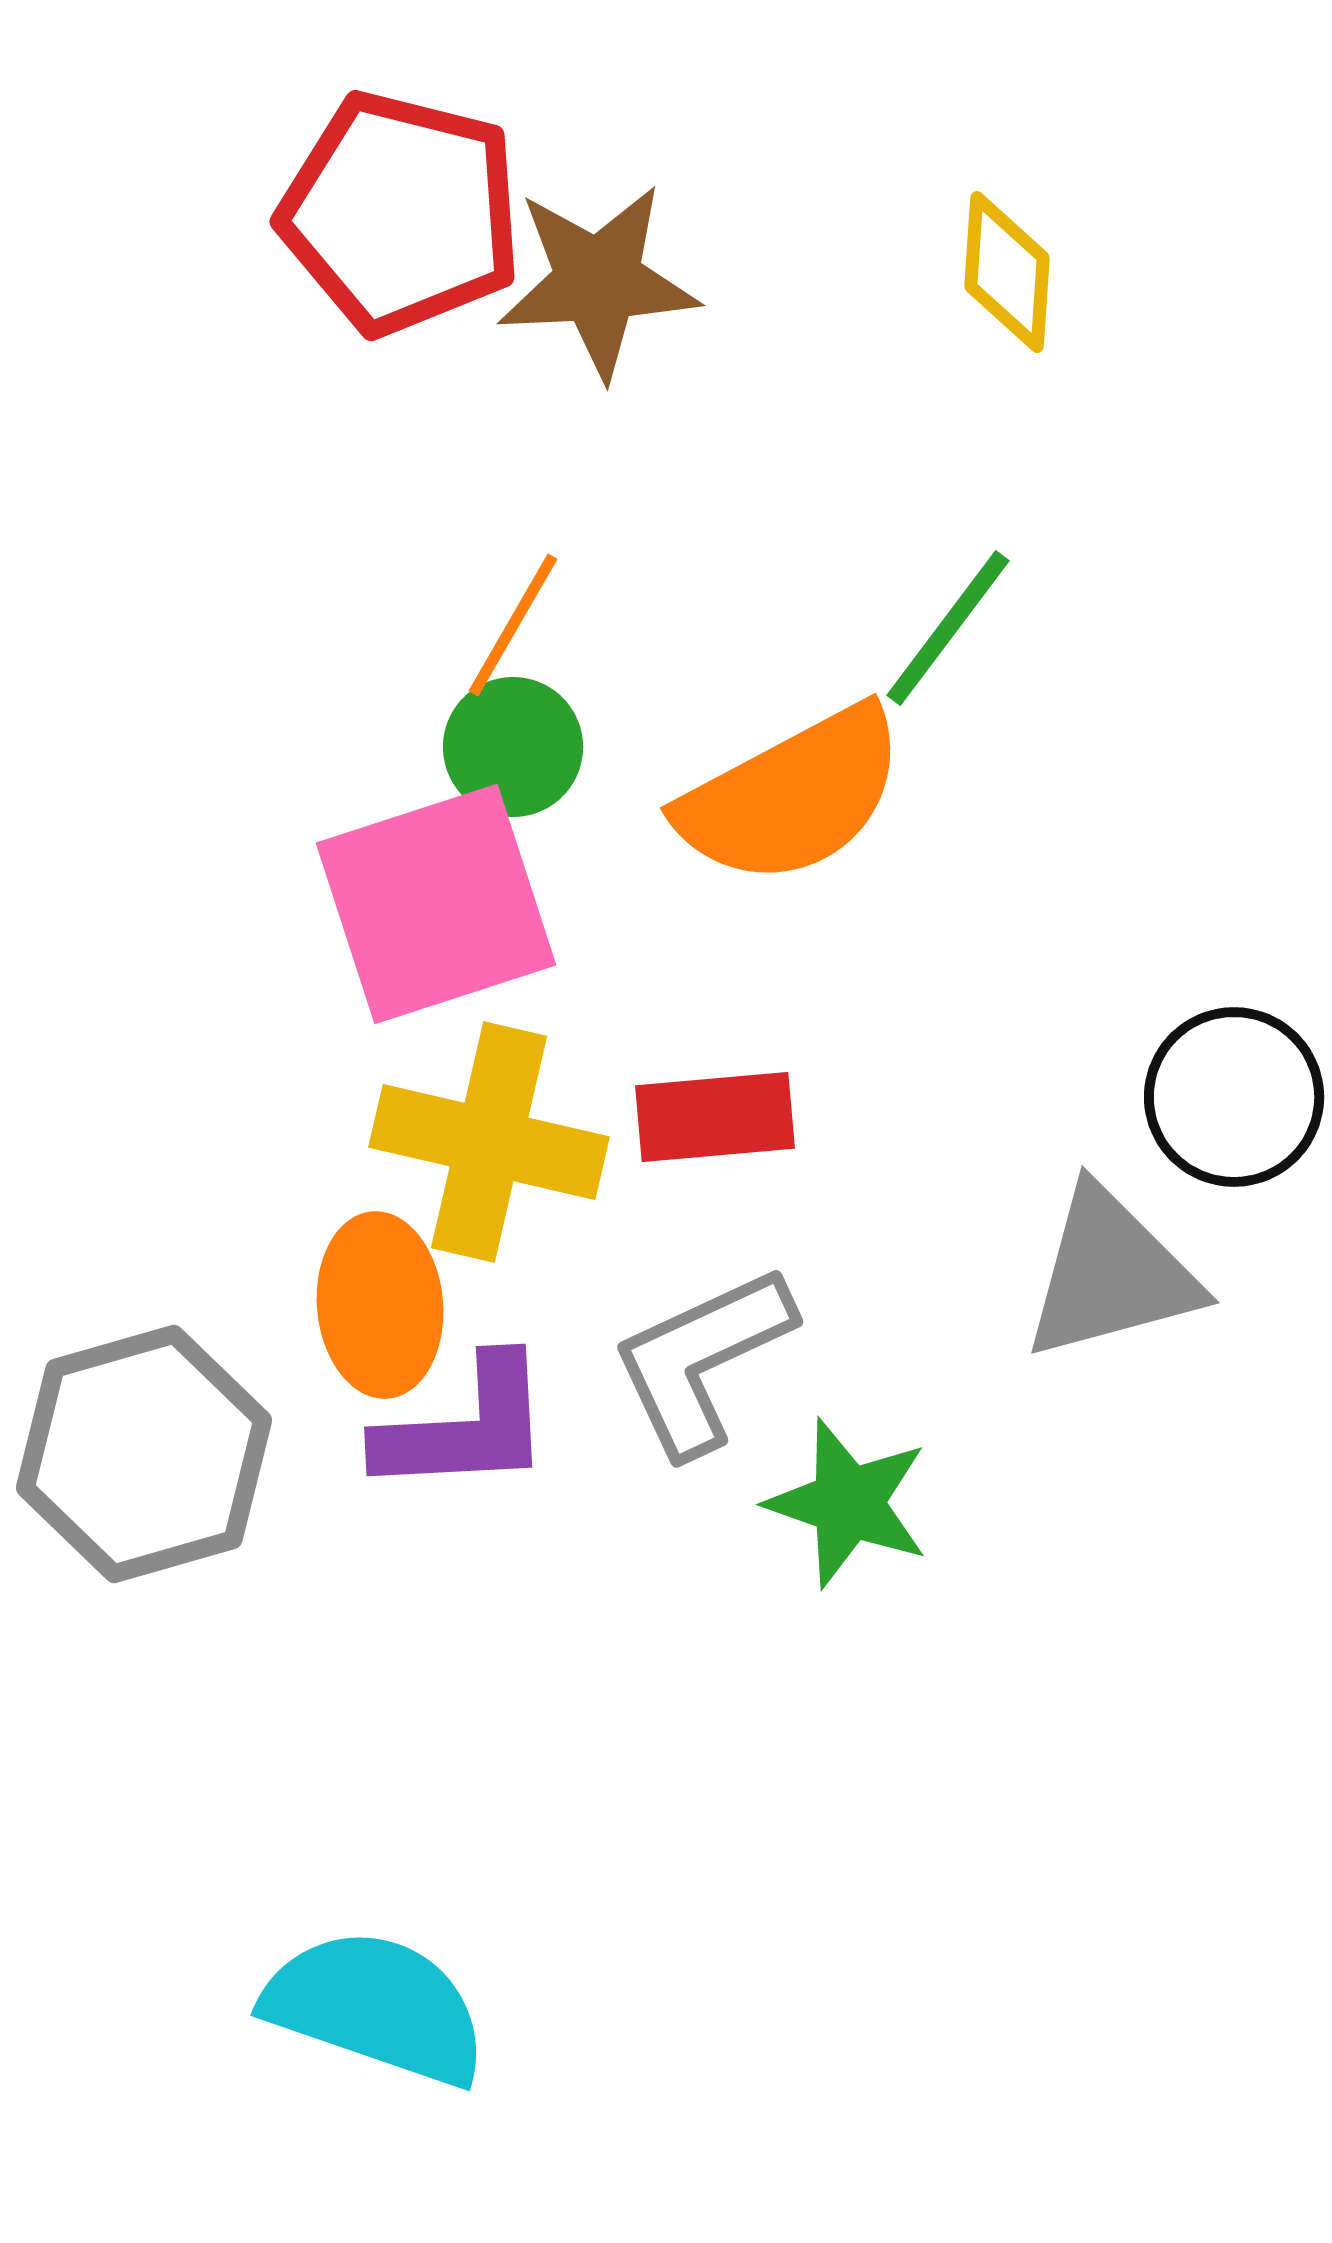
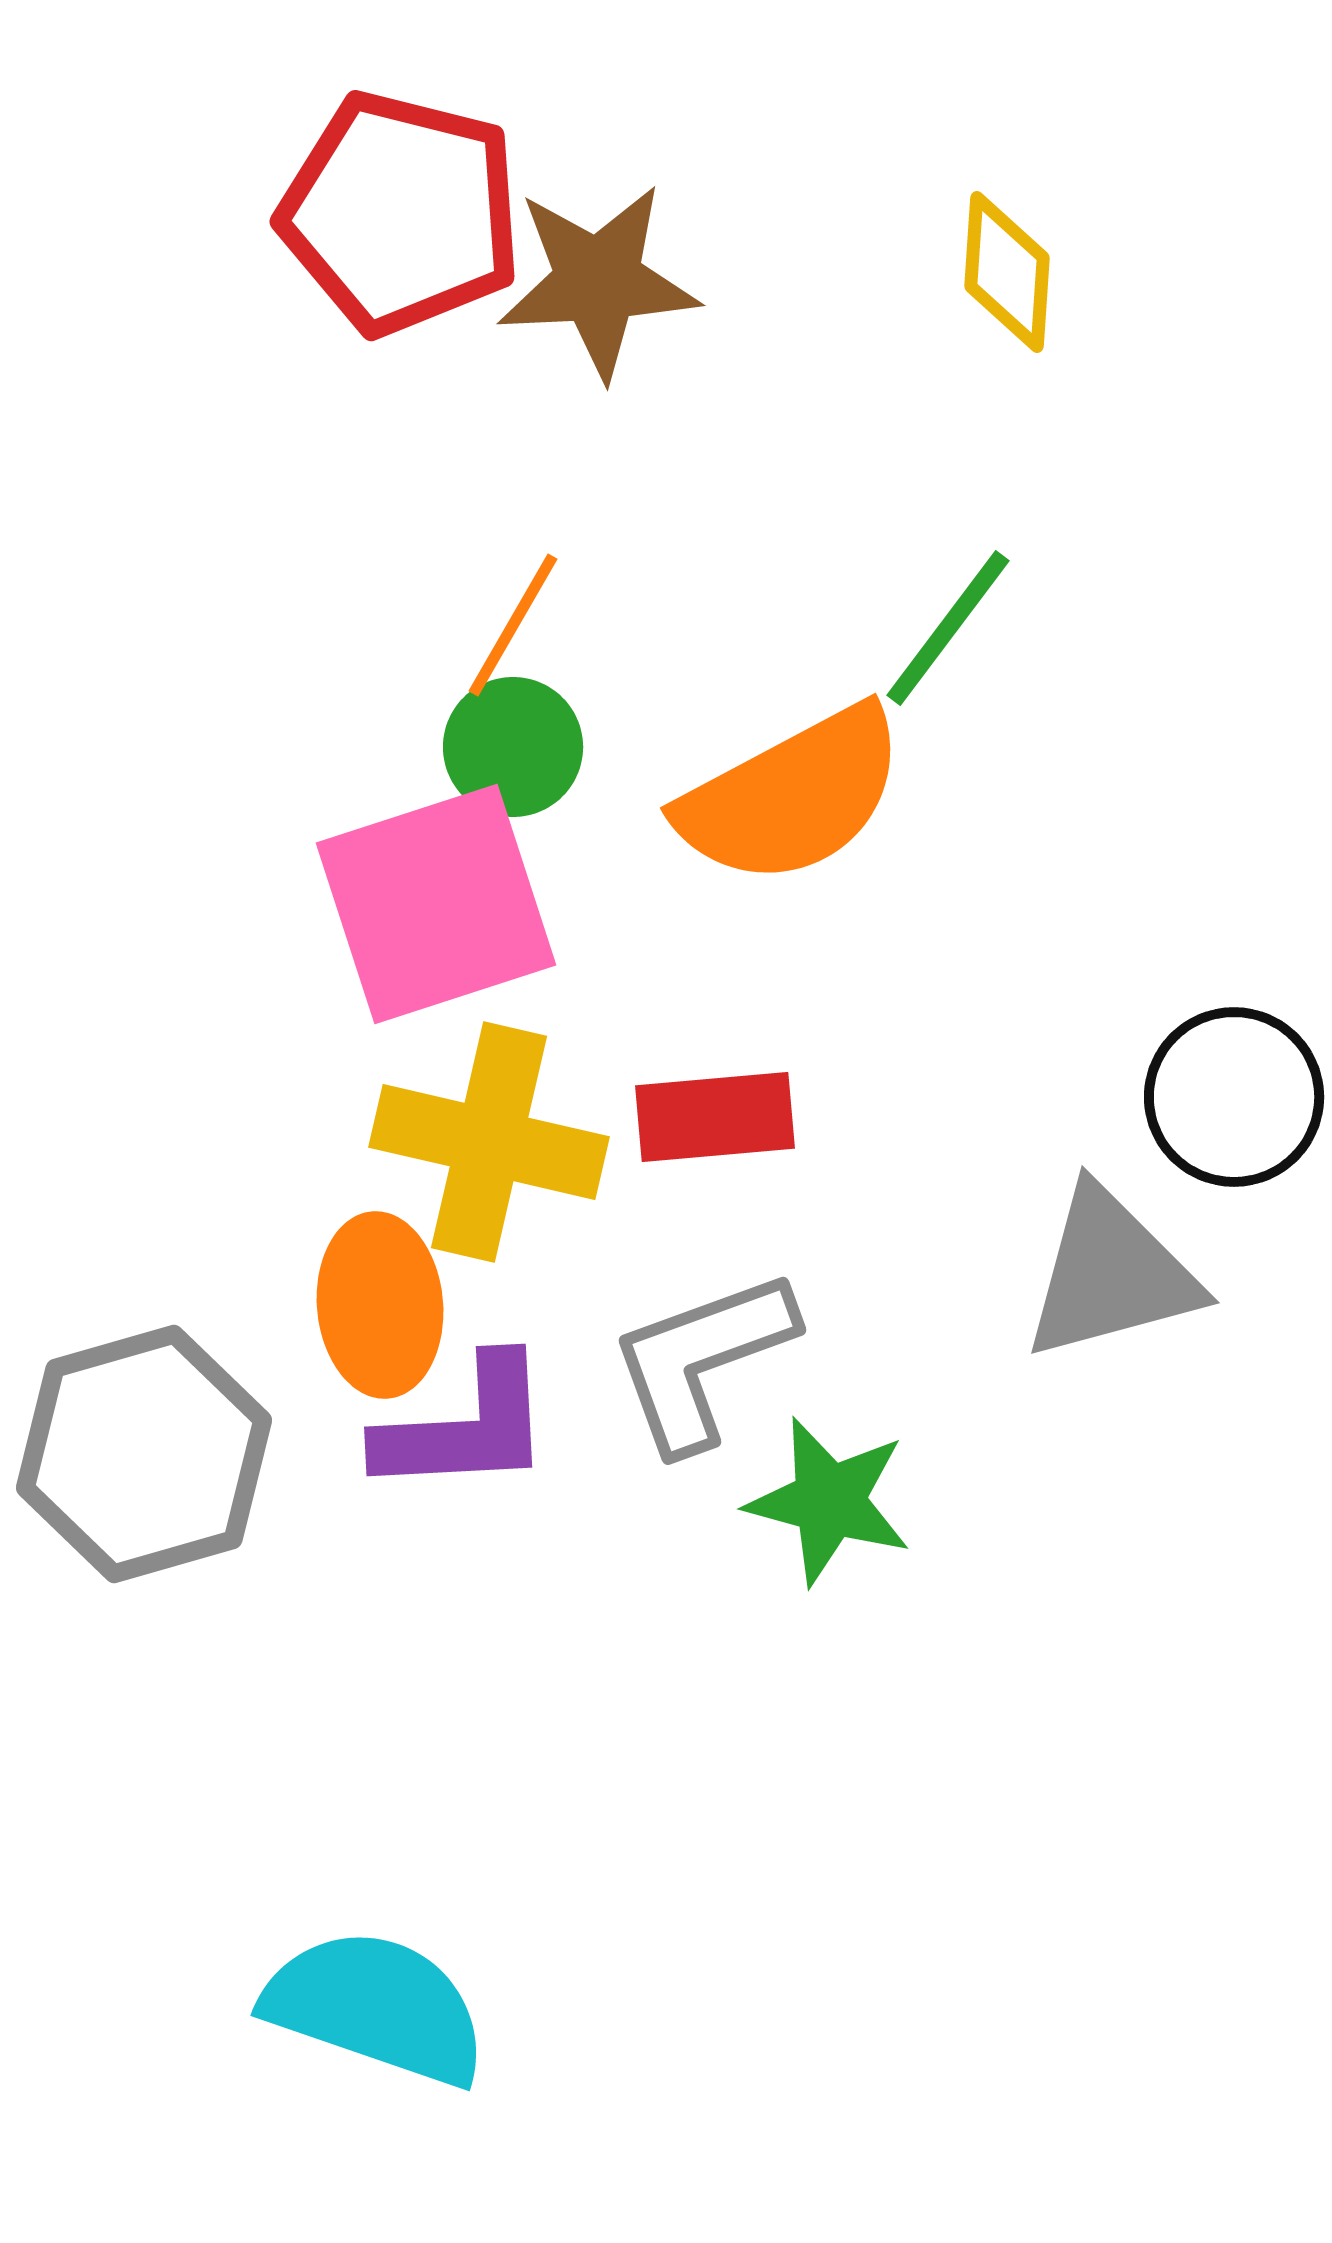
gray L-shape: rotated 5 degrees clockwise
green star: moved 19 px left, 2 px up; rotated 4 degrees counterclockwise
